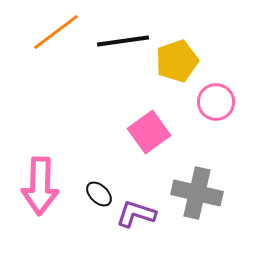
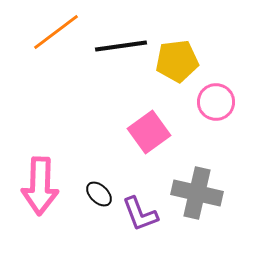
black line: moved 2 px left, 5 px down
yellow pentagon: rotated 12 degrees clockwise
purple L-shape: moved 4 px right; rotated 129 degrees counterclockwise
